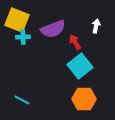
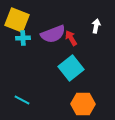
purple semicircle: moved 5 px down
cyan cross: moved 1 px down
red arrow: moved 4 px left, 4 px up
cyan square: moved 9 px left, 2 px down
orange hexagon: moved 1 px left, 5 px down
